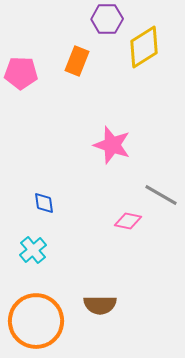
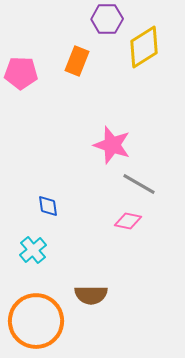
gray line: moved 22 px left, 11 px up
blue diamond: moved 4 px right, 3 px down
brown semicircle: moved 9 px left, 10 px up
